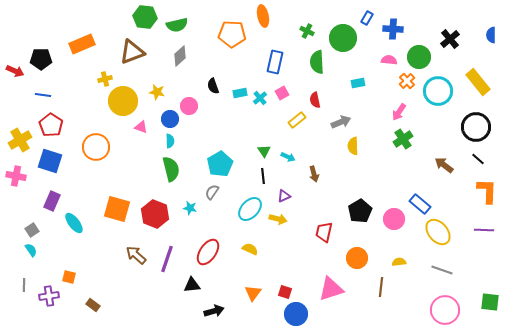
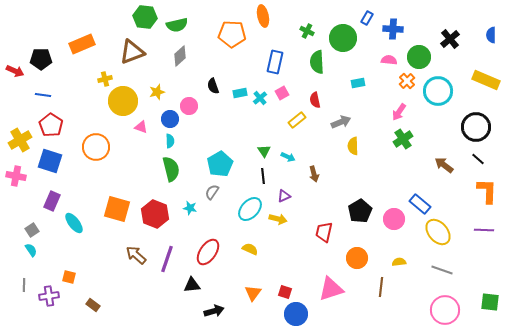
yellow rectangle at (478, 82): moved 8 px right, 2 px up; rotated 28 degrees counterclockwise
yellow star at (157, 92): rotated 28 degrees counterclockwise
